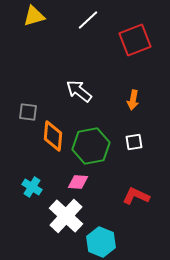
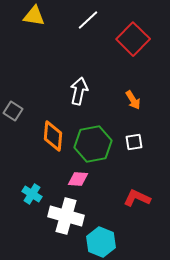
yellow triangle: rotated 25 degrees clockwise
red square: moved 2 px left, 1 px up; rotated 24 degrees counterclockwise
white arrow: rotated 64 degrees clockwise
orange arrow: rotated 42 degrees counterclockwise
gray square: moved 15 px left, 1 px up; rotated 24 degrees clockwise
green hexagon: moved 2 px right, 2 px up
pink diamond: moved 3 px up
cyan cross: moved 7 px down
red L-shape: moved 1 px right, 2 px down
white cross: rotated 28 degrees counterclockwise
